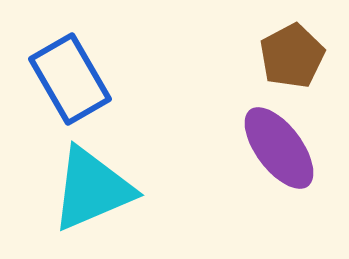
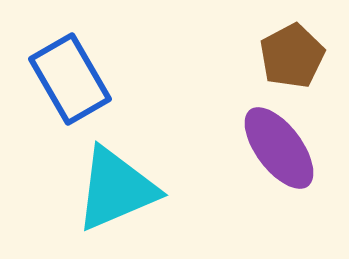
cyan triangle: moved 24 px right
